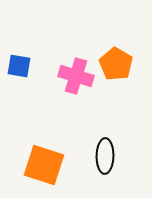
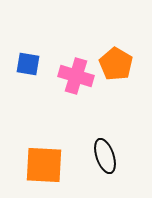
blue square: moved 9 px right, 2 px up
black ellipse: rotated 20 degrees counterclockwise
orange square: rotated 15 degrees counterclockwise
